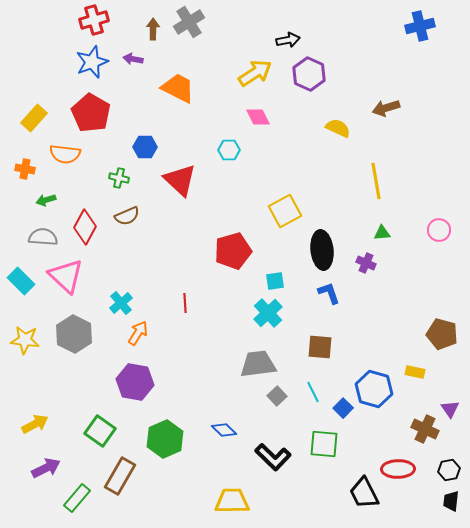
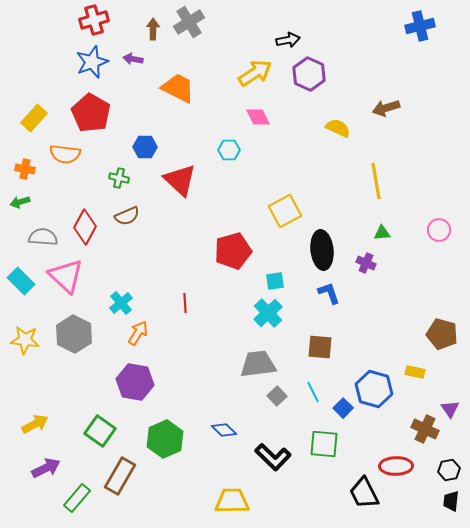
green arrow at (46, 200): moved 26 px left, 2 px down
red ellipse at (398, 469): moved 2 px left, 3 px up
